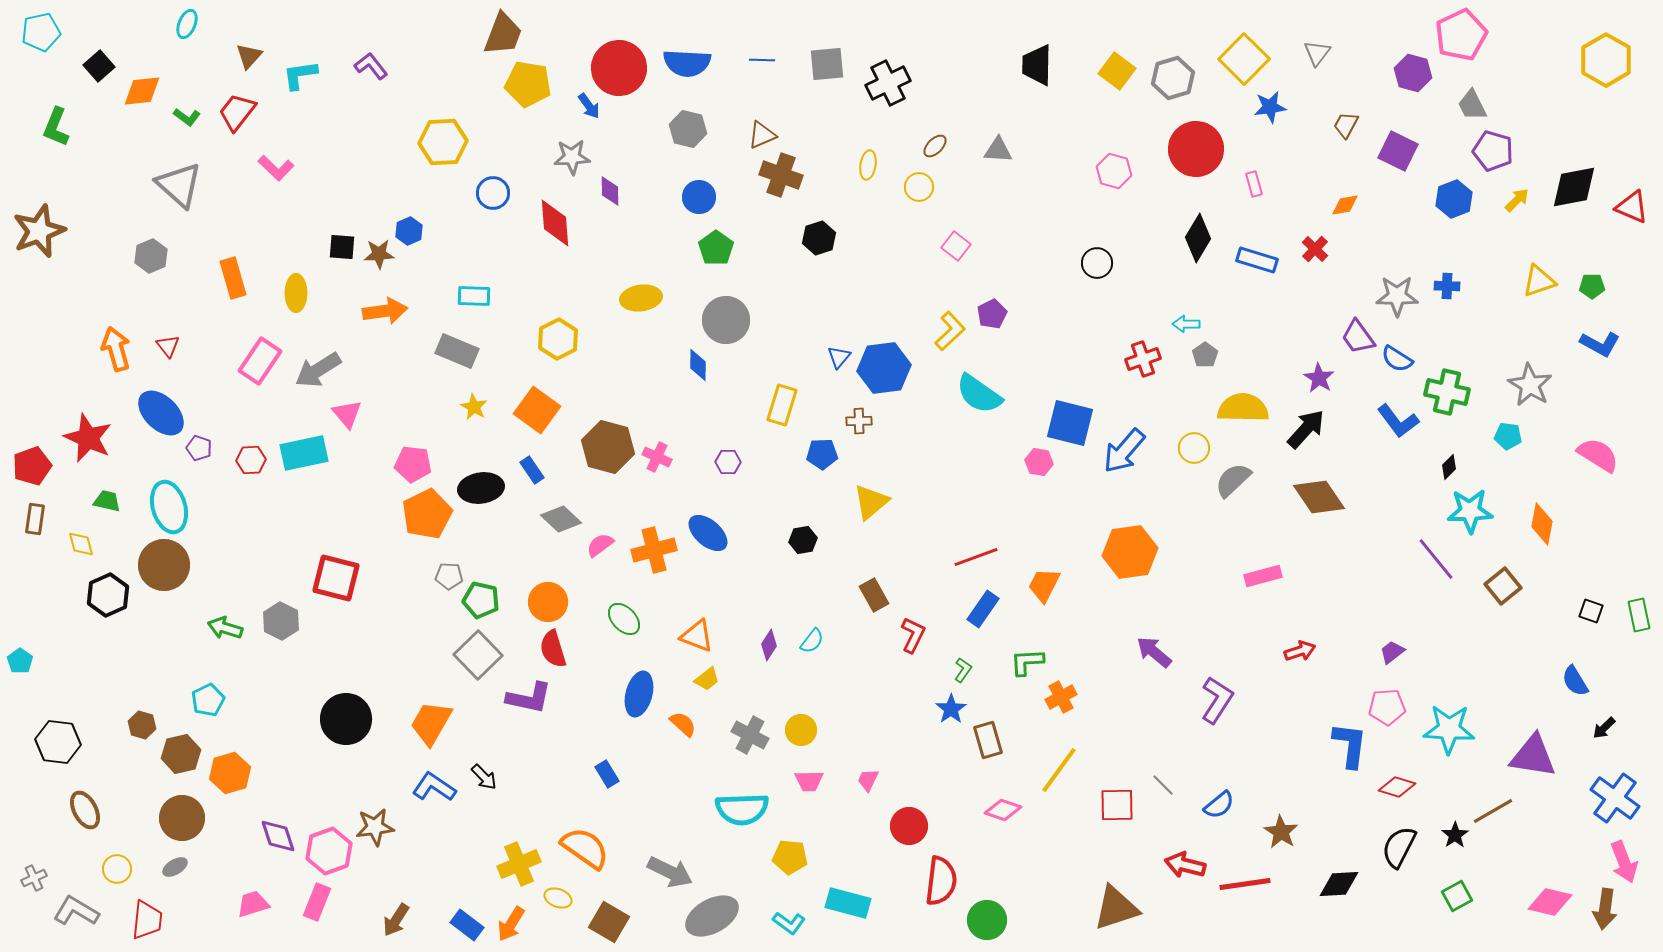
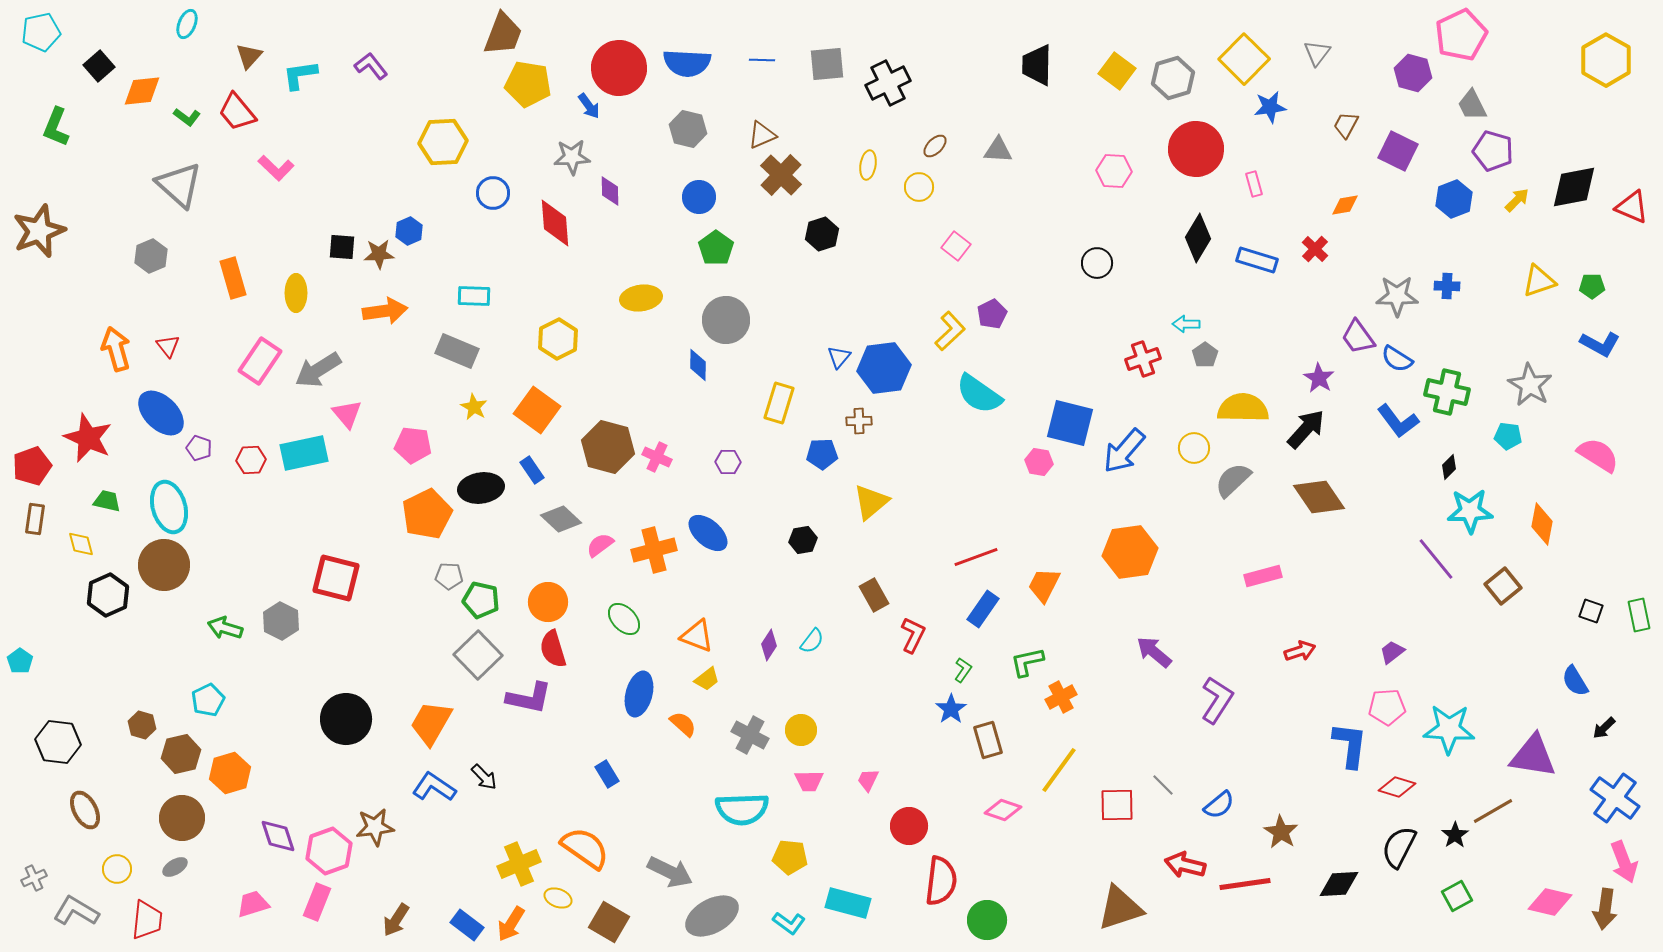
red trapezoid at (237, 112): rotated 78 degrees counterclockwise
pink hexagon at (1114, 171): rotated 12 degrees counterclockwise
brown cross at (781, 175): rotated 24 degrees clockwise
black hexagon at (819, 238): moved 3 px right, 4 px up
yellow rectangle at (782, 405): moved 3 px left, 2 px up
pink pentagon at (413, 464): moved 19 px up
green L-shape at (1027, 662): rotated 9 degrees counterclockwise
brown triangle at (1116, 908): moved 4 px right
